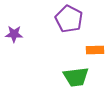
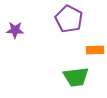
purple star: moved 1 px right, 4 px up
